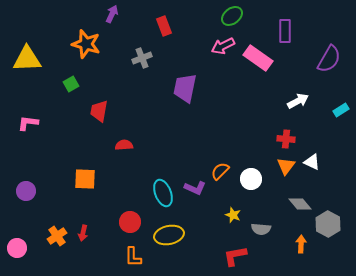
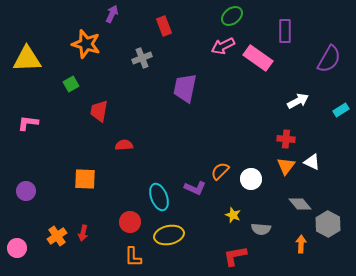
cyan ellipse: moved 4 px left, 4 px down
